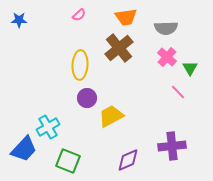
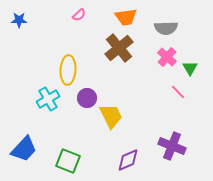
yellow ellipse: moved 12 px left, 5 px down
yellow trapezoid: rotated 92 degrees clockwise
cyan cross: moved 28 px up
purple cross: rotated 28 degrees clockwise
